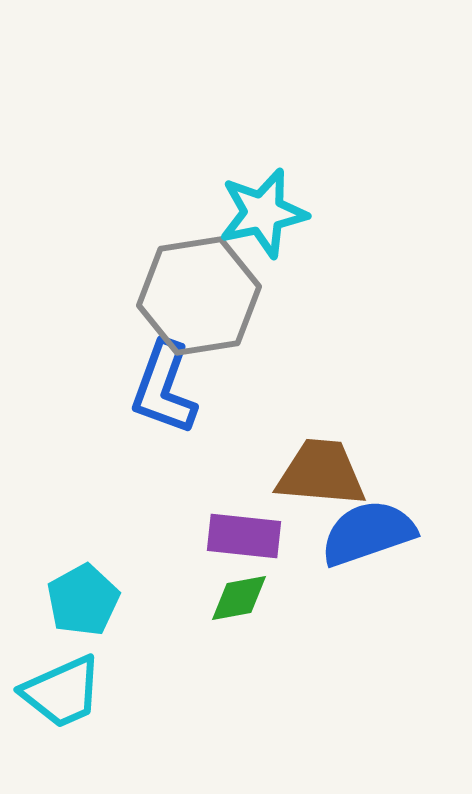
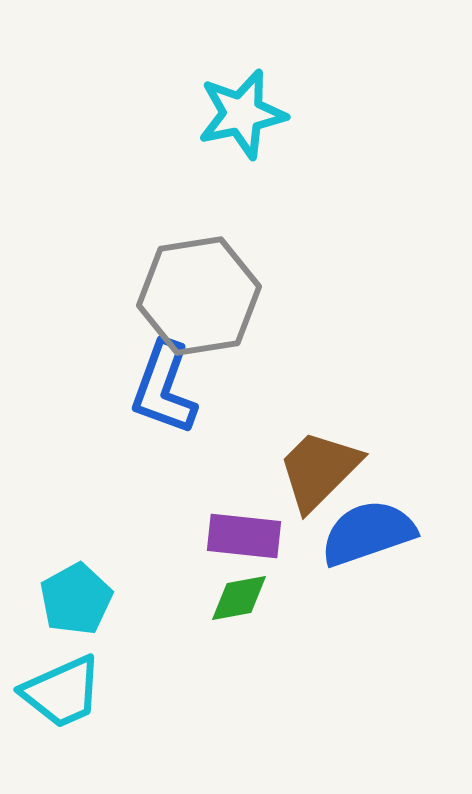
cyan star: moved 21 px left, 99 px up
brown trapezoid: moved 2 px left, 3 px up; rotated 50 degrees counterclockwise
cyan pentagon: moved 7 px left, 1 px up
